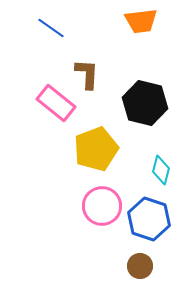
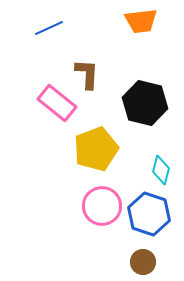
blue line: moved 2 px left; rotated 60 degrees counterclockwise
pink rectangle: moved 1 px right
blue hexagon: moved 5 px up
brown circle: moved 3 px right, 4 px up
